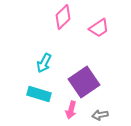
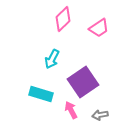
pink diamond: moved 2 px down
cyan arrow: moved 8 px right, 4 px up
purple square: moved 1 px left
cyan rectangle: moved 2 px right
pink arrow: rotated 138 degrees clockwise
